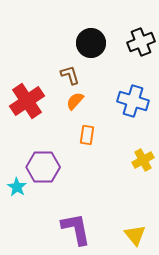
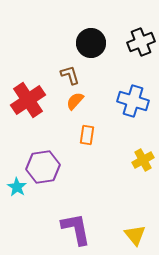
red cross: moved 1 px right, 1 px up
purple hexagon: rotated 8 degrees counterclockwise
